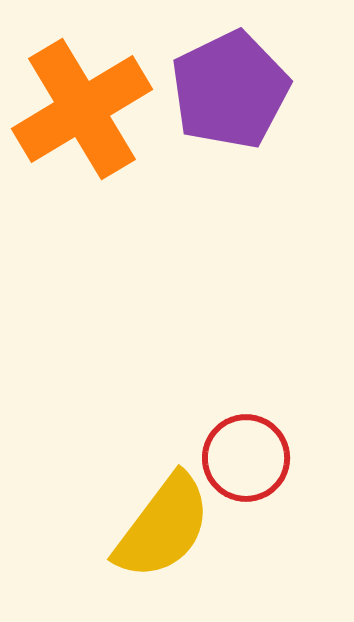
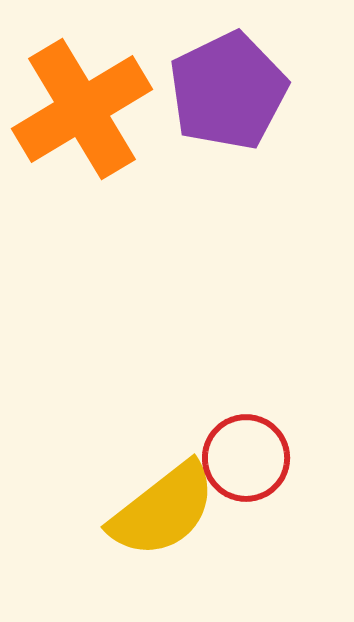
purple pentagon: moved 2 px left, 1 px down
yellow semicircle: moved 17 px up; rotated 15 degrees clockwise
